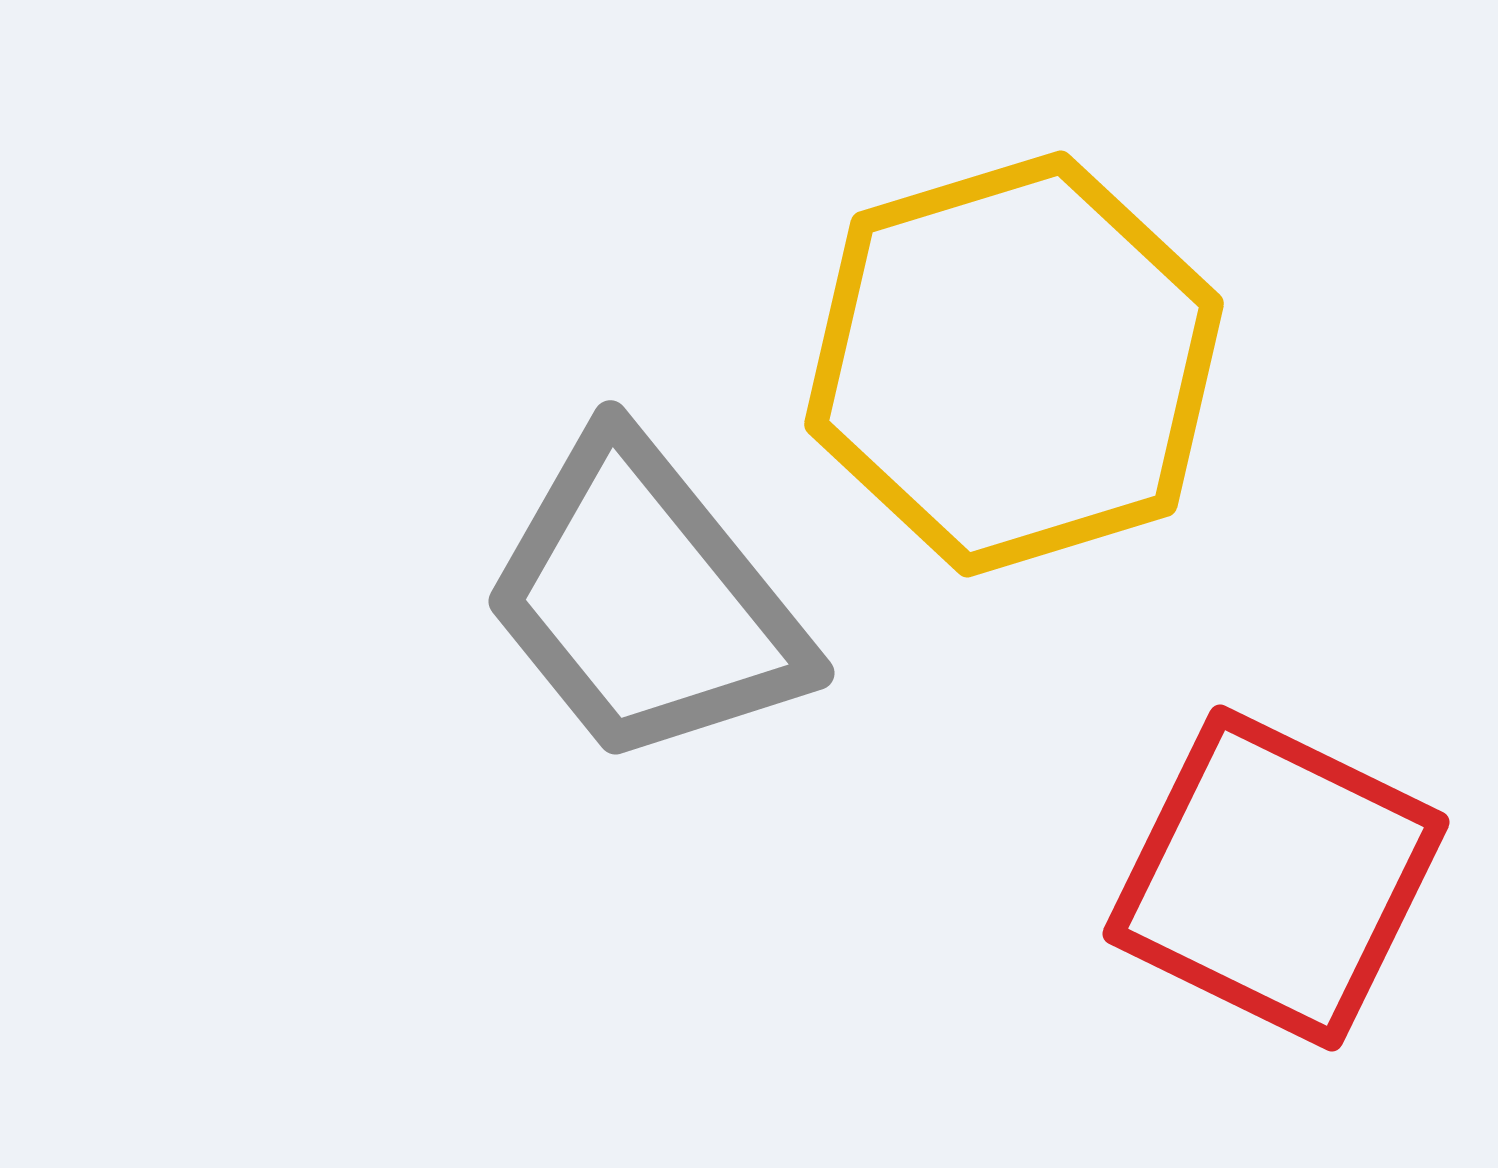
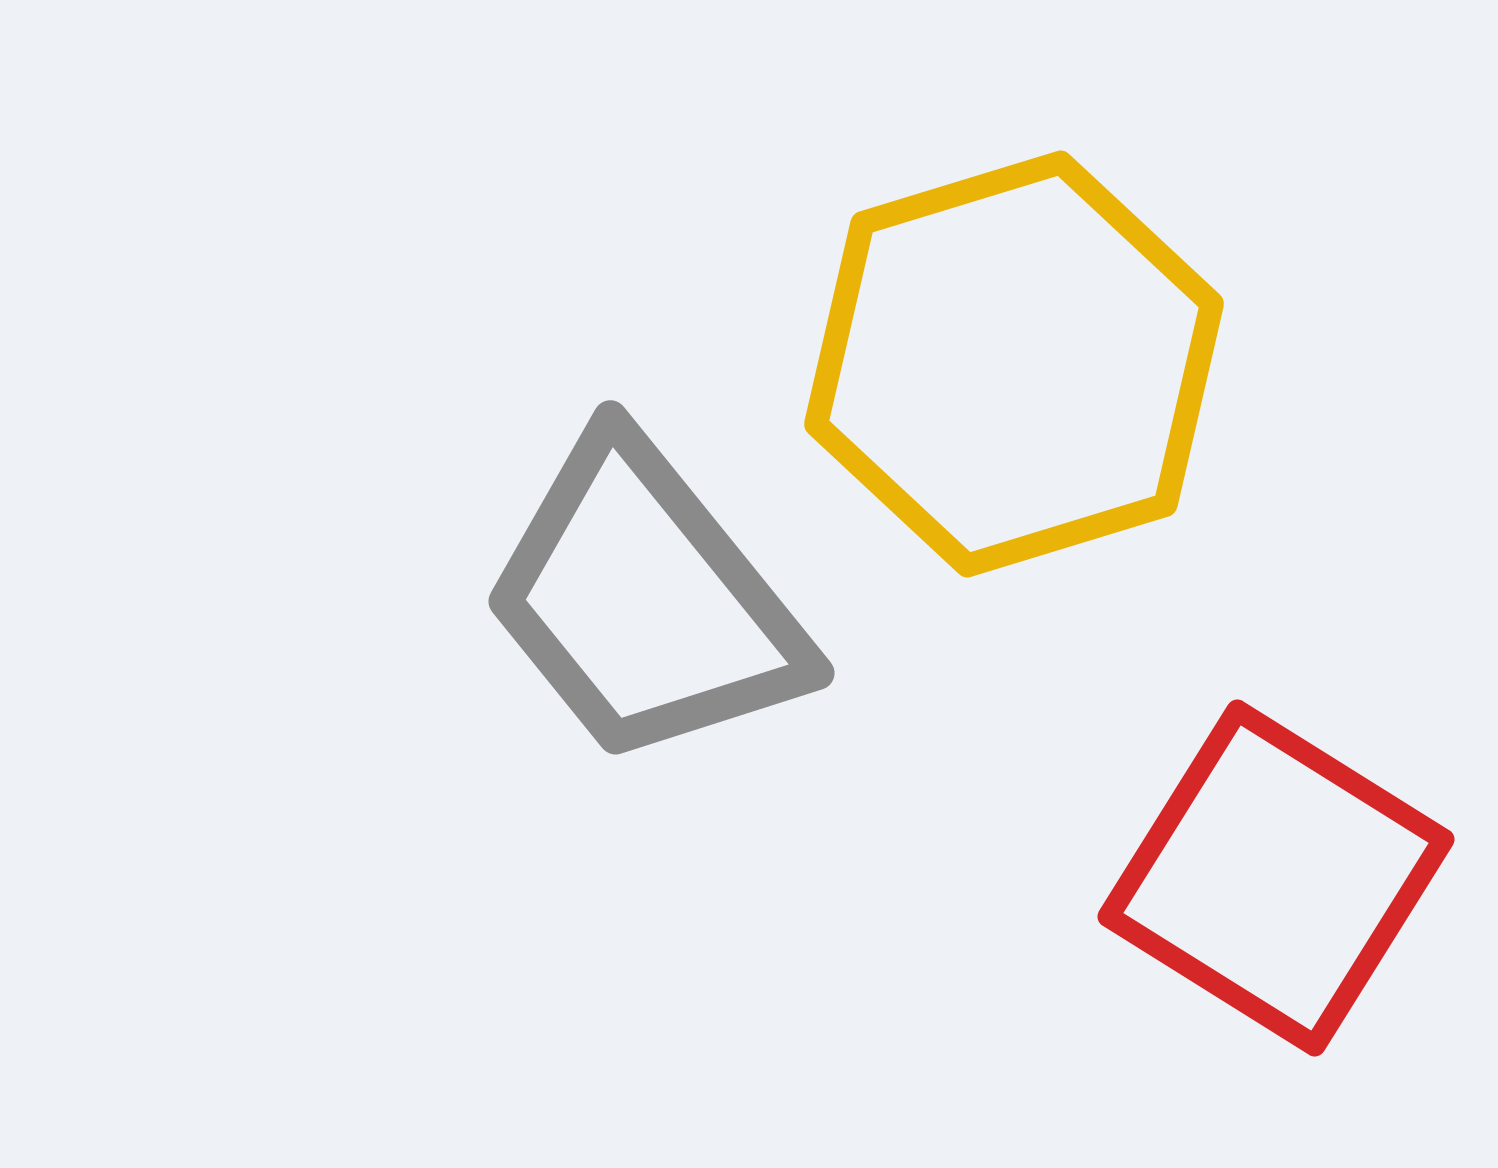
red square: rotated 6 degrees clockwise
